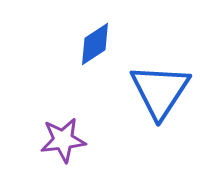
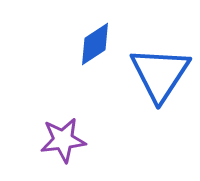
blue triangle: moved 17 px up
